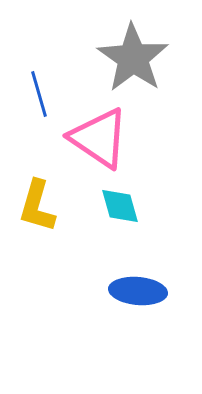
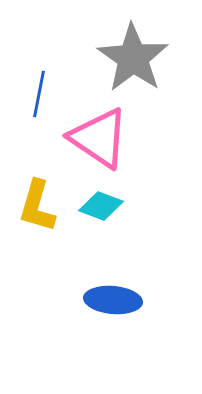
blue line: rotated 27 degrees clockwise
cyan diamond: moved 19 px left; rotated 54 degrees counterclockwise
blue ellipse: moved 25 px left, 9 px down
